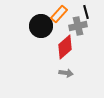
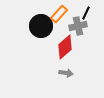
black line: moved 1 px down; rotated 40 degrees clockwise
